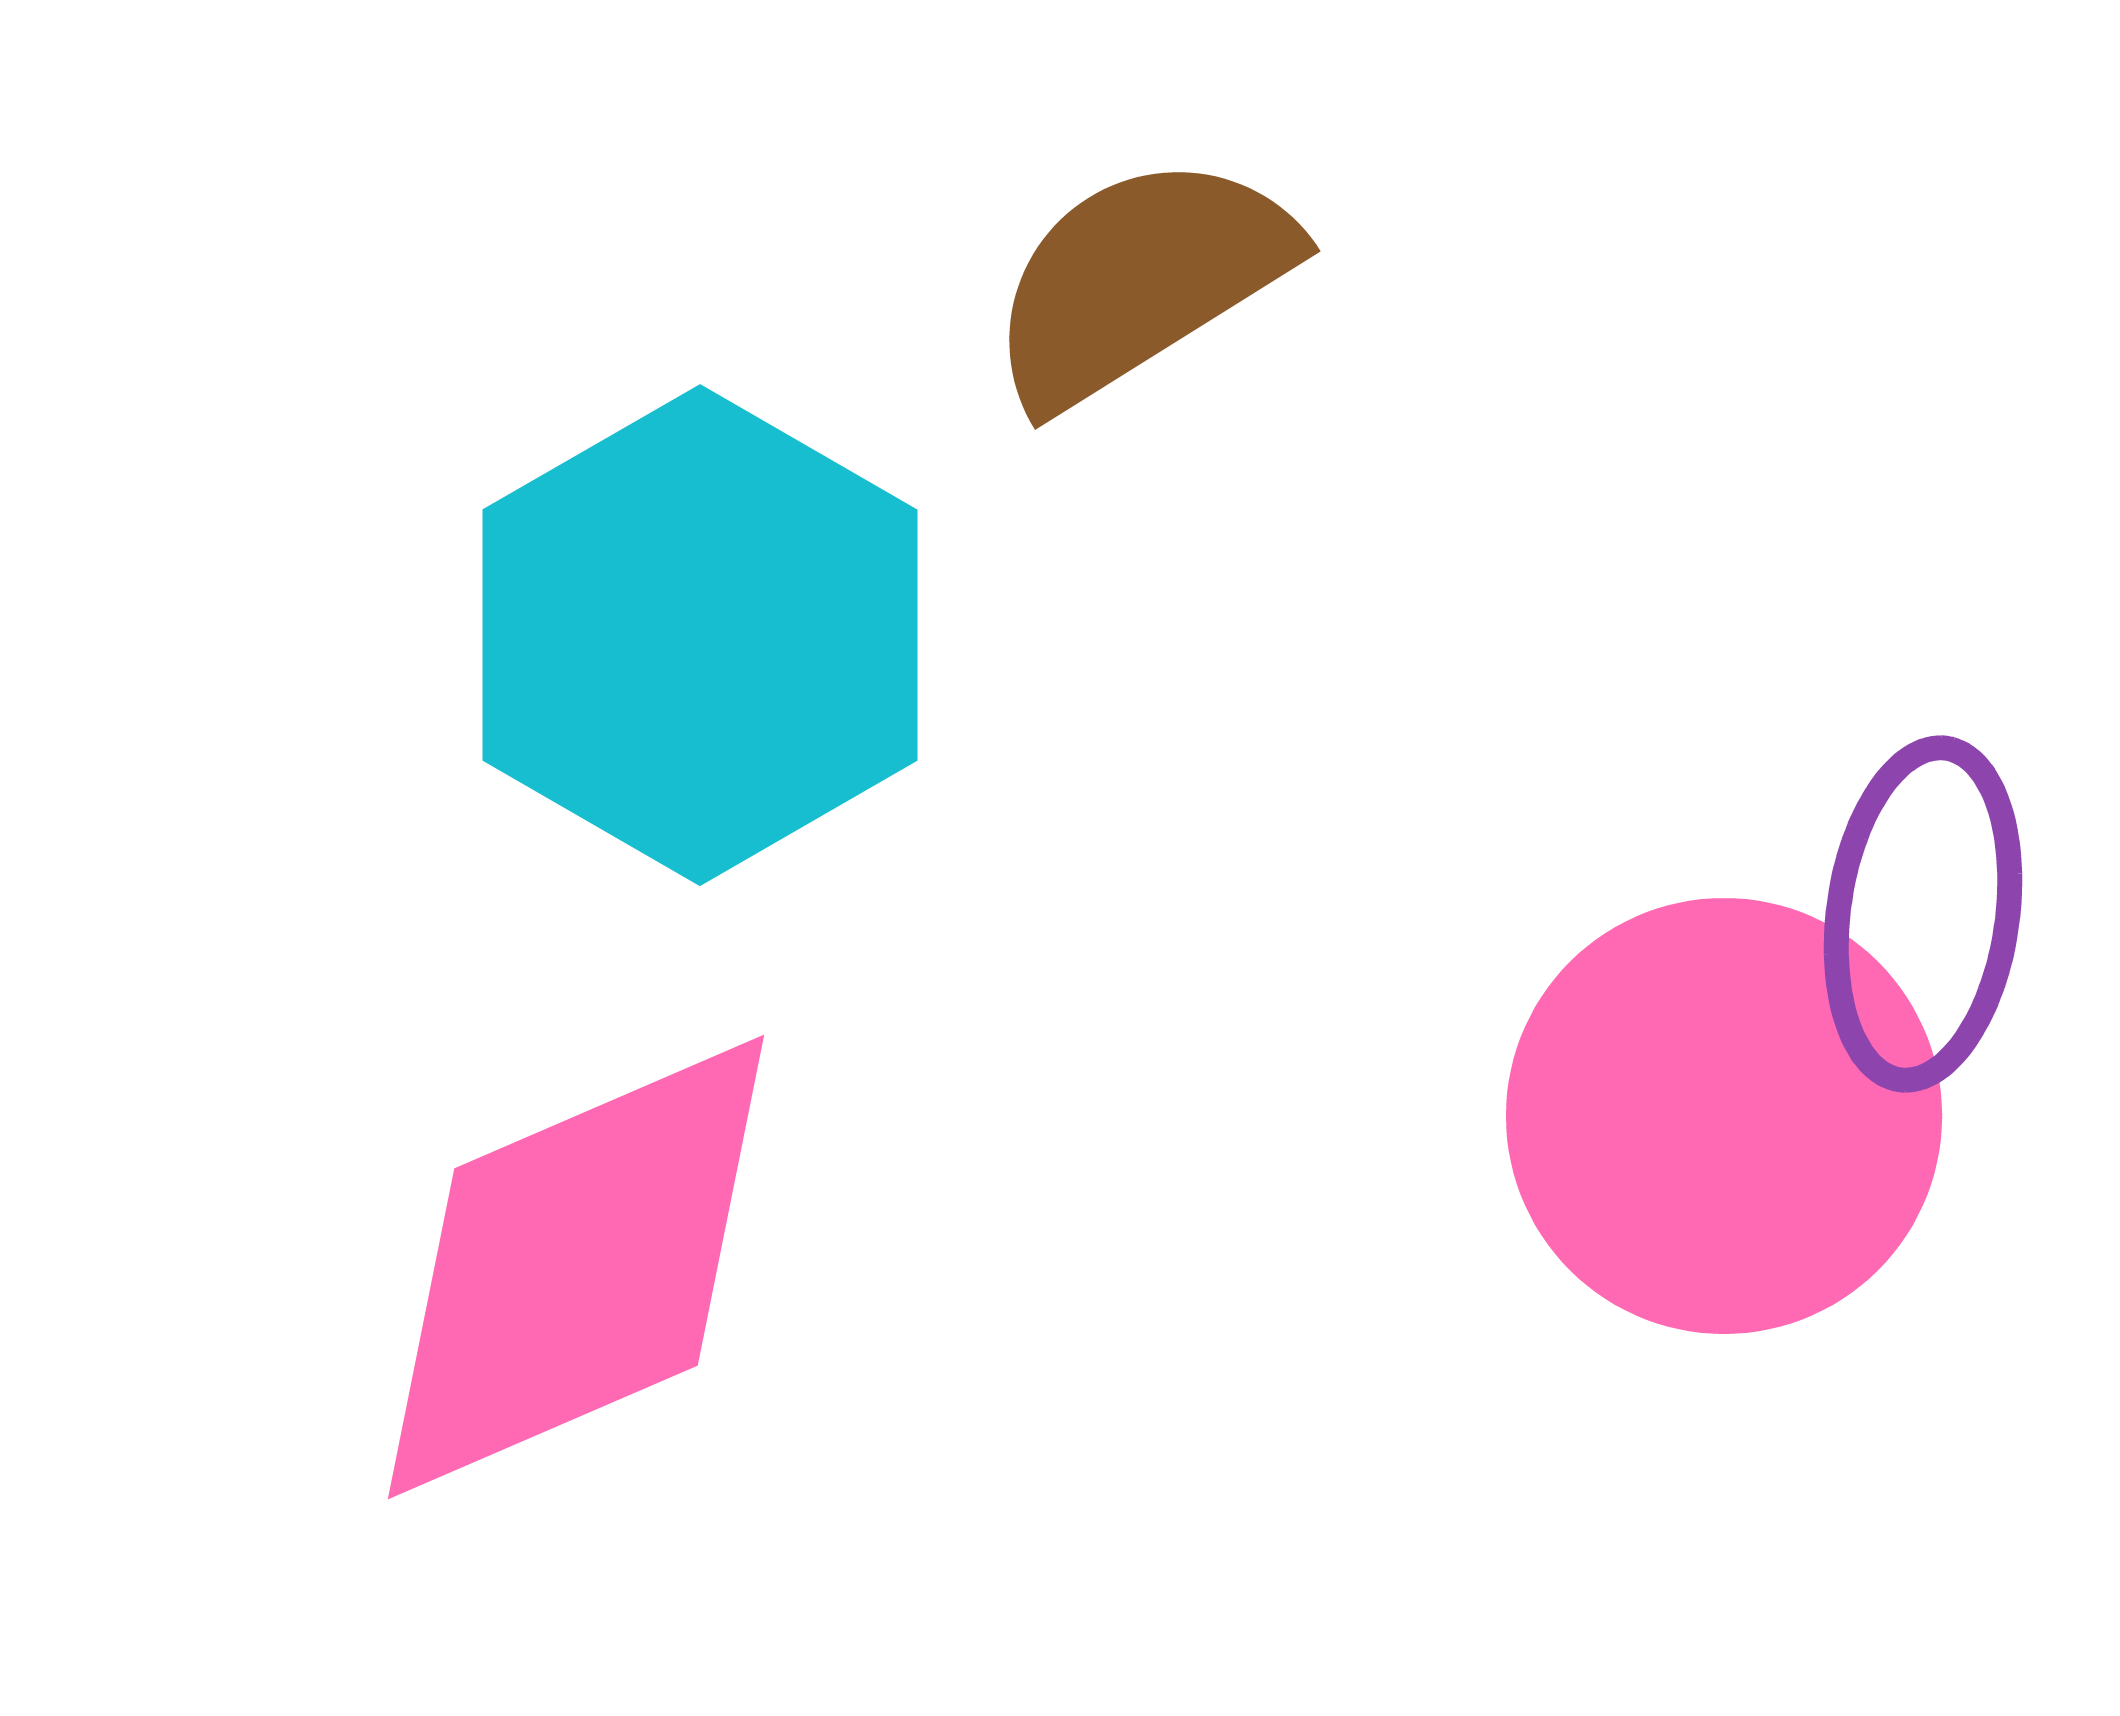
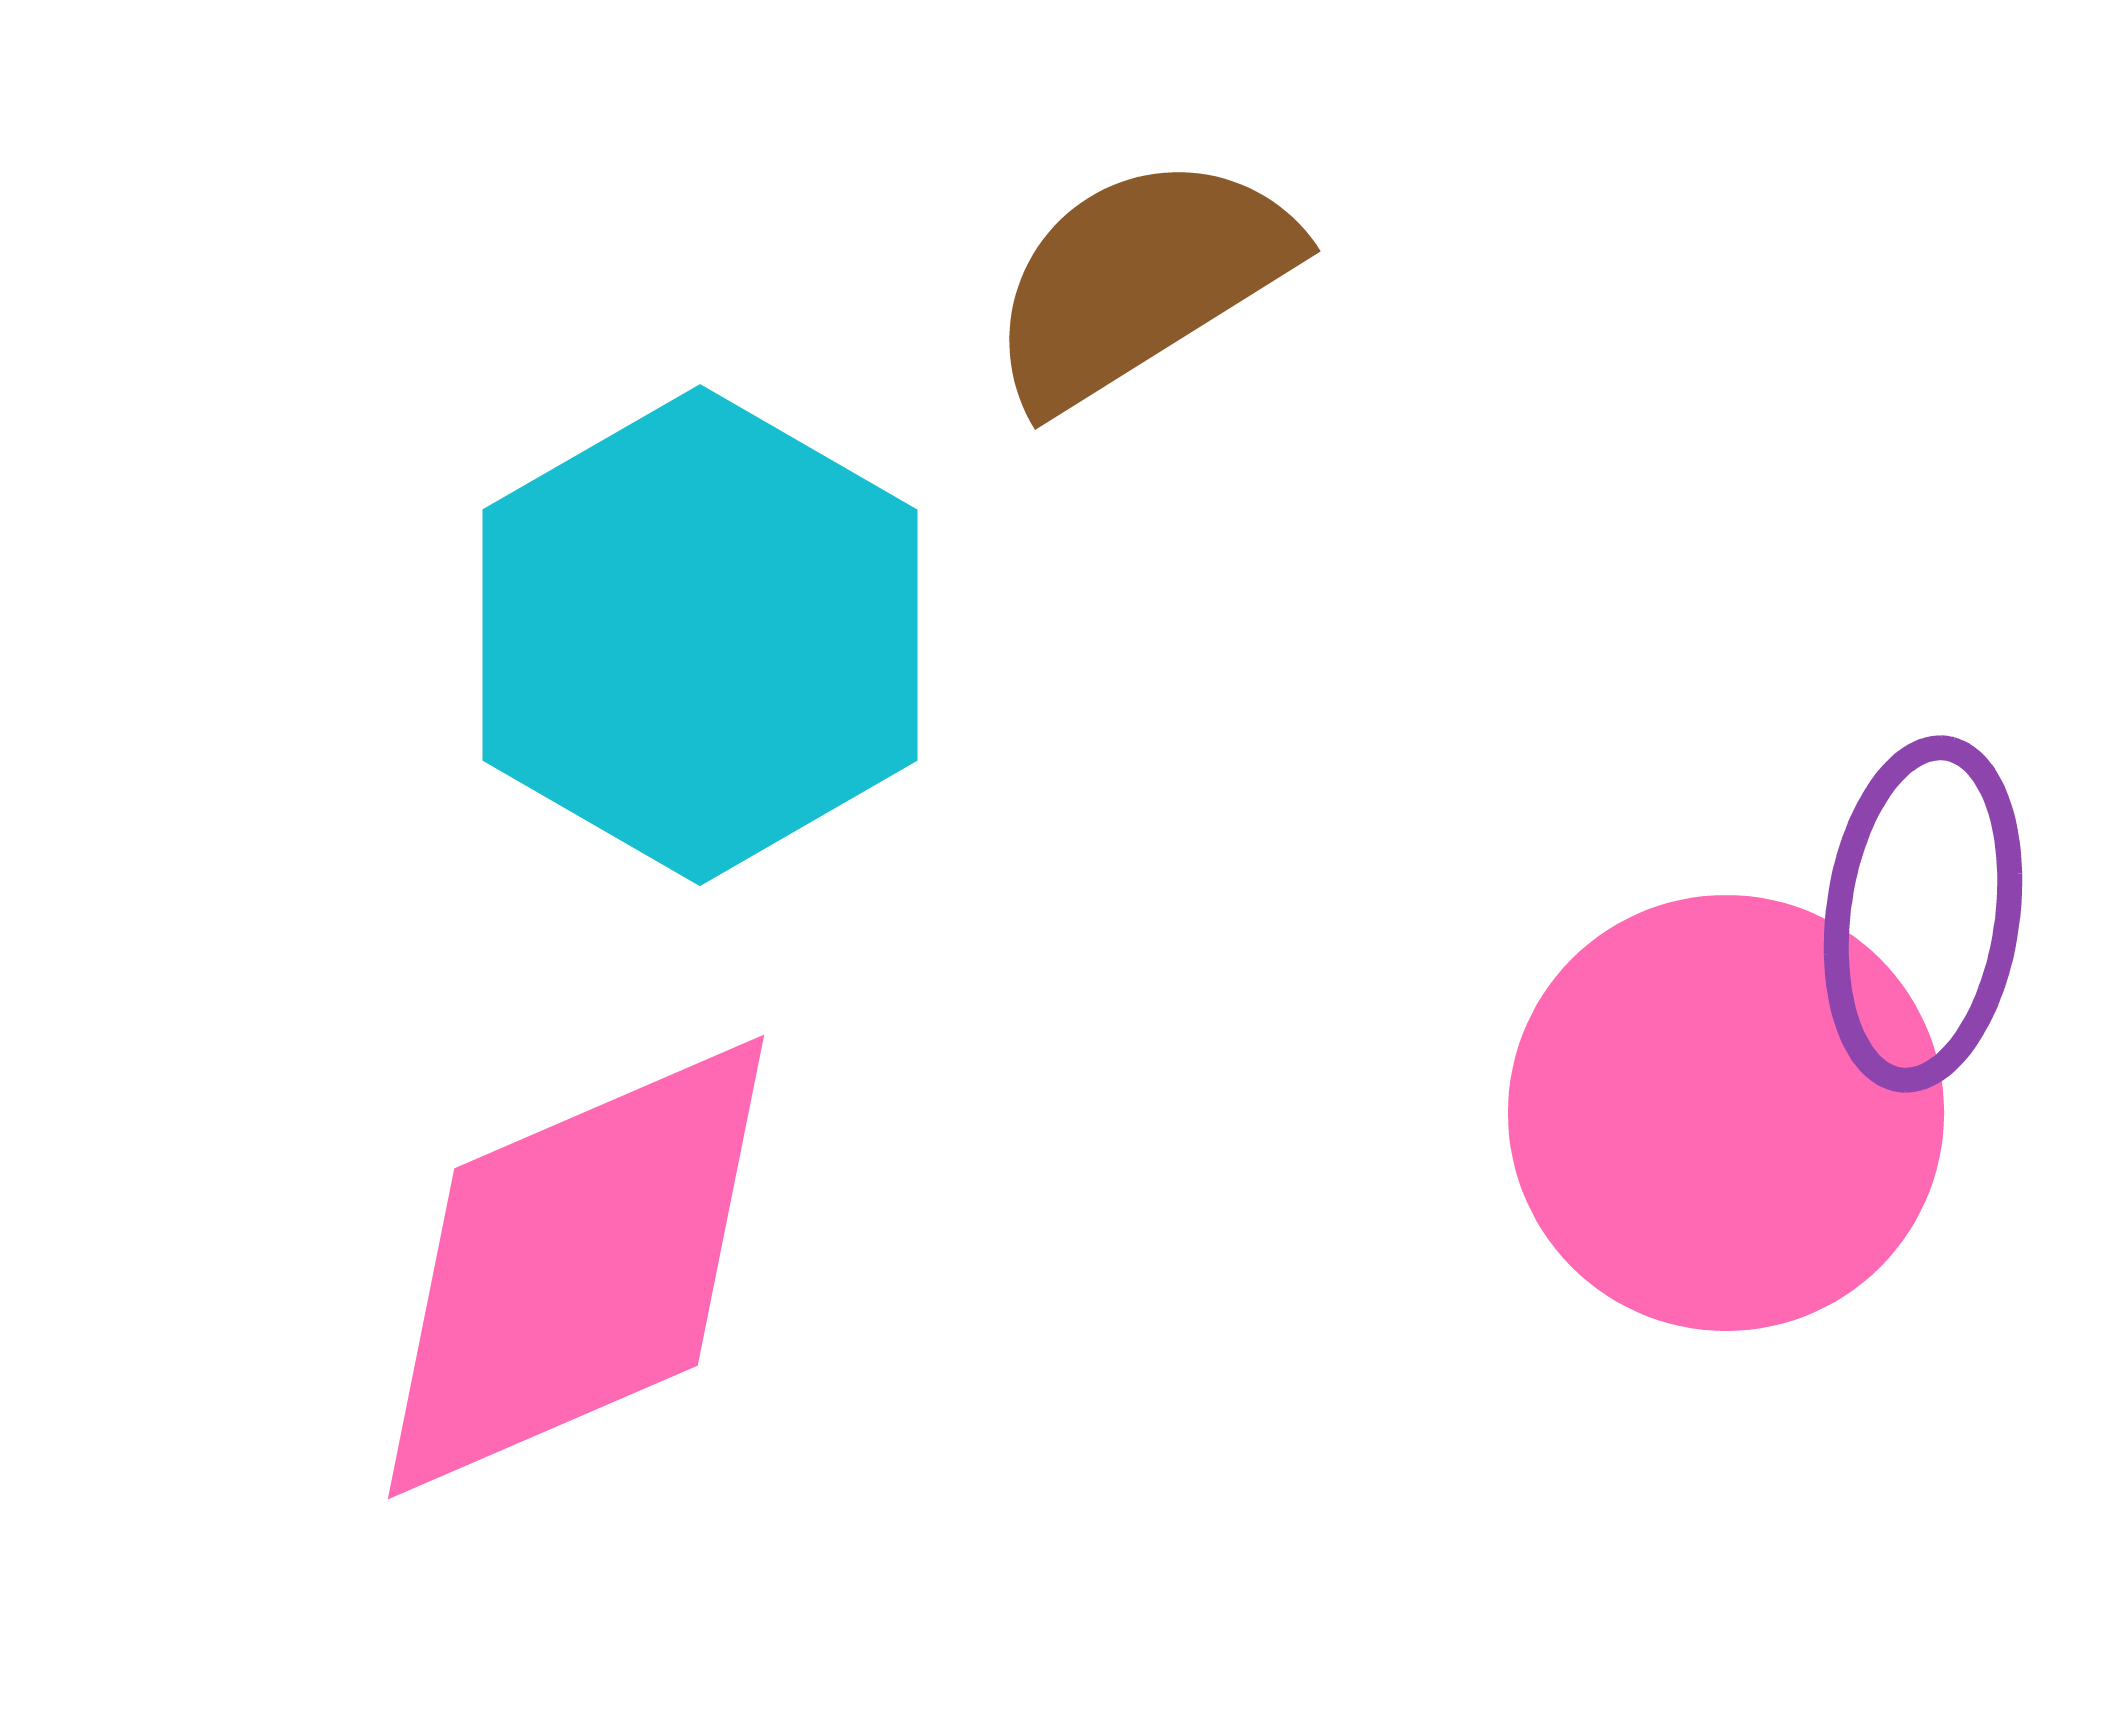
pink circle: moved 2 px right, 3 px up
